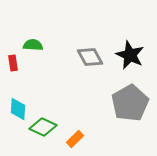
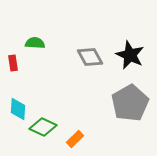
green semicircle: moved 2 px right, 2 px up
